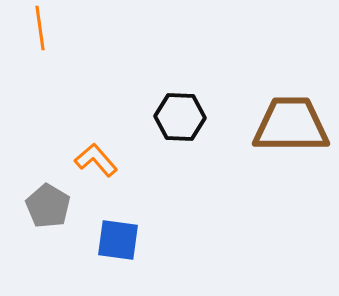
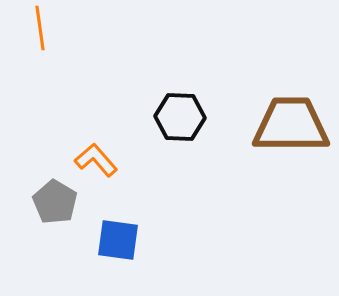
gray pentagon: moved 7 px right, 4 px up
